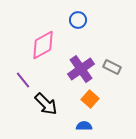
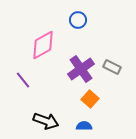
black arrow: moved 17 px down; rotated 25 degrees counterclockwise
